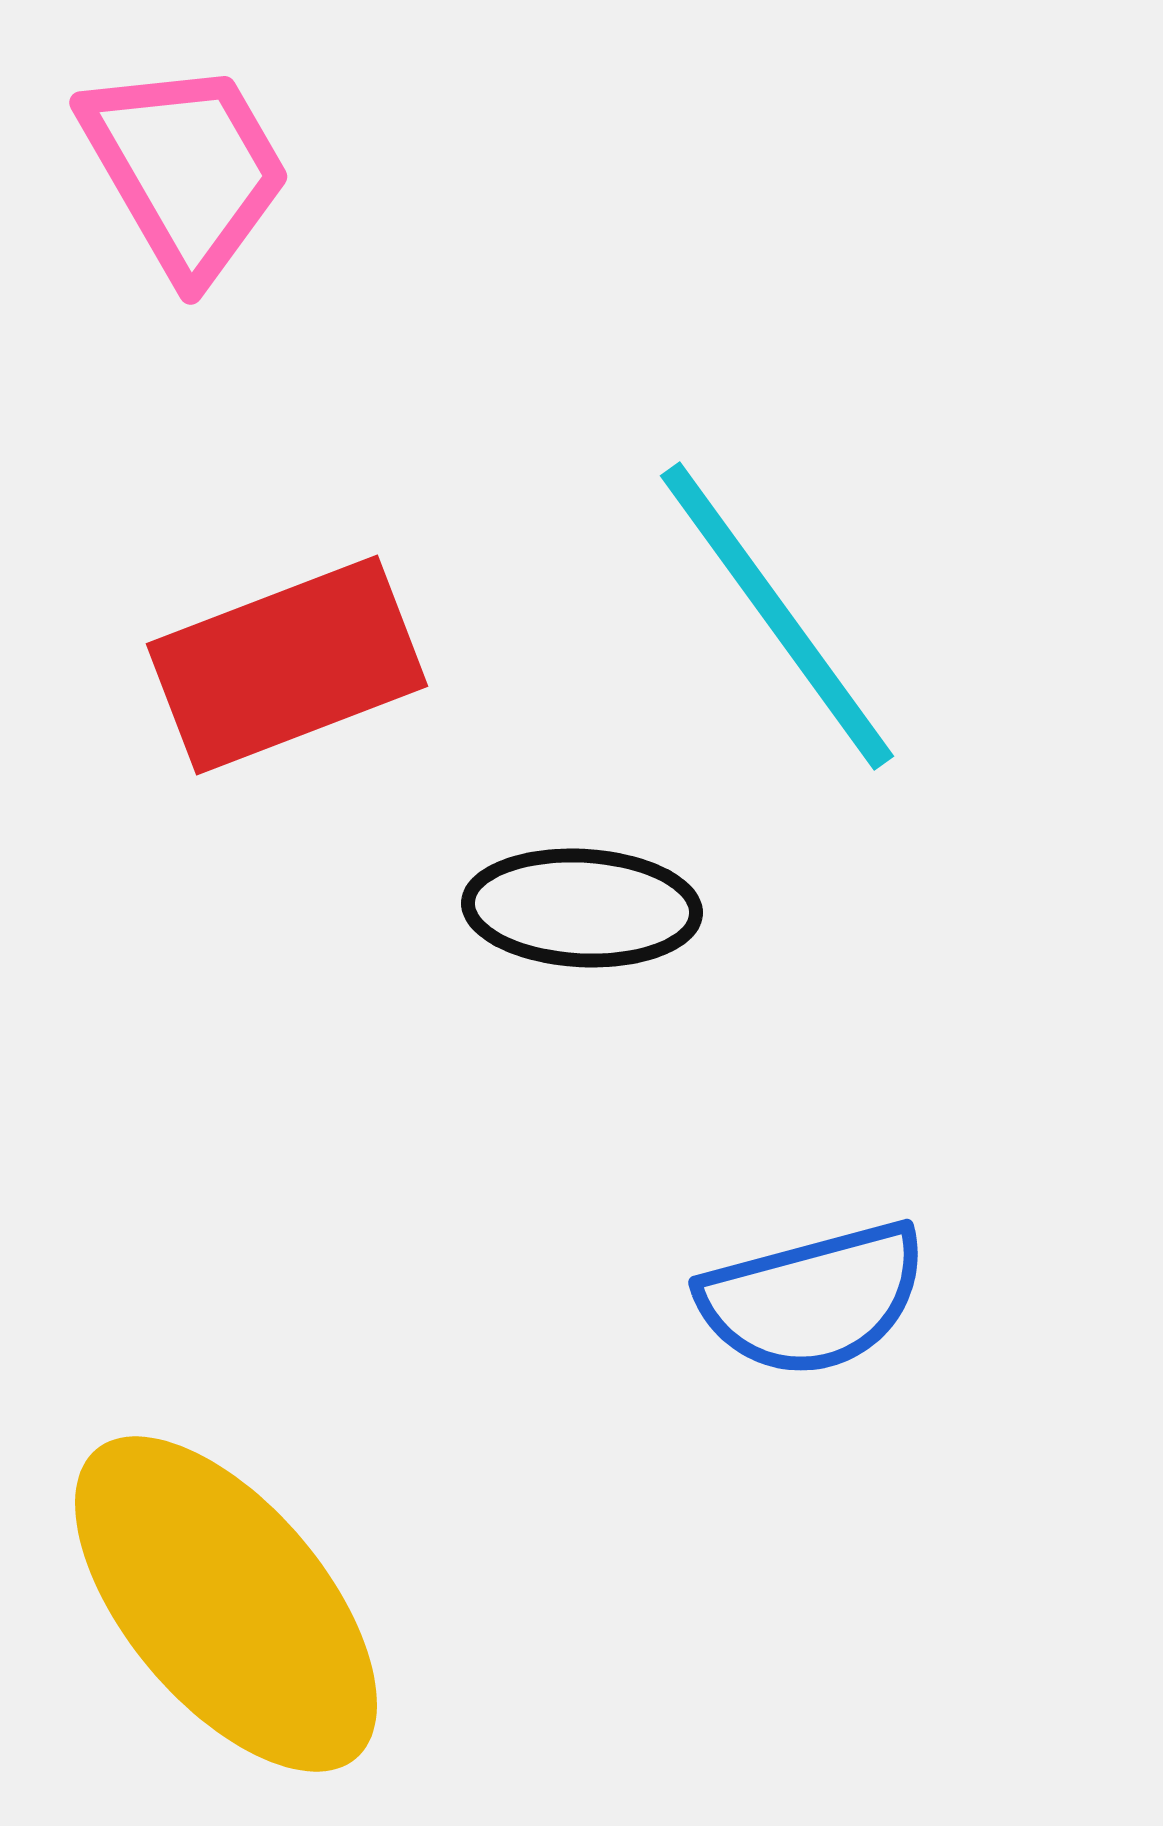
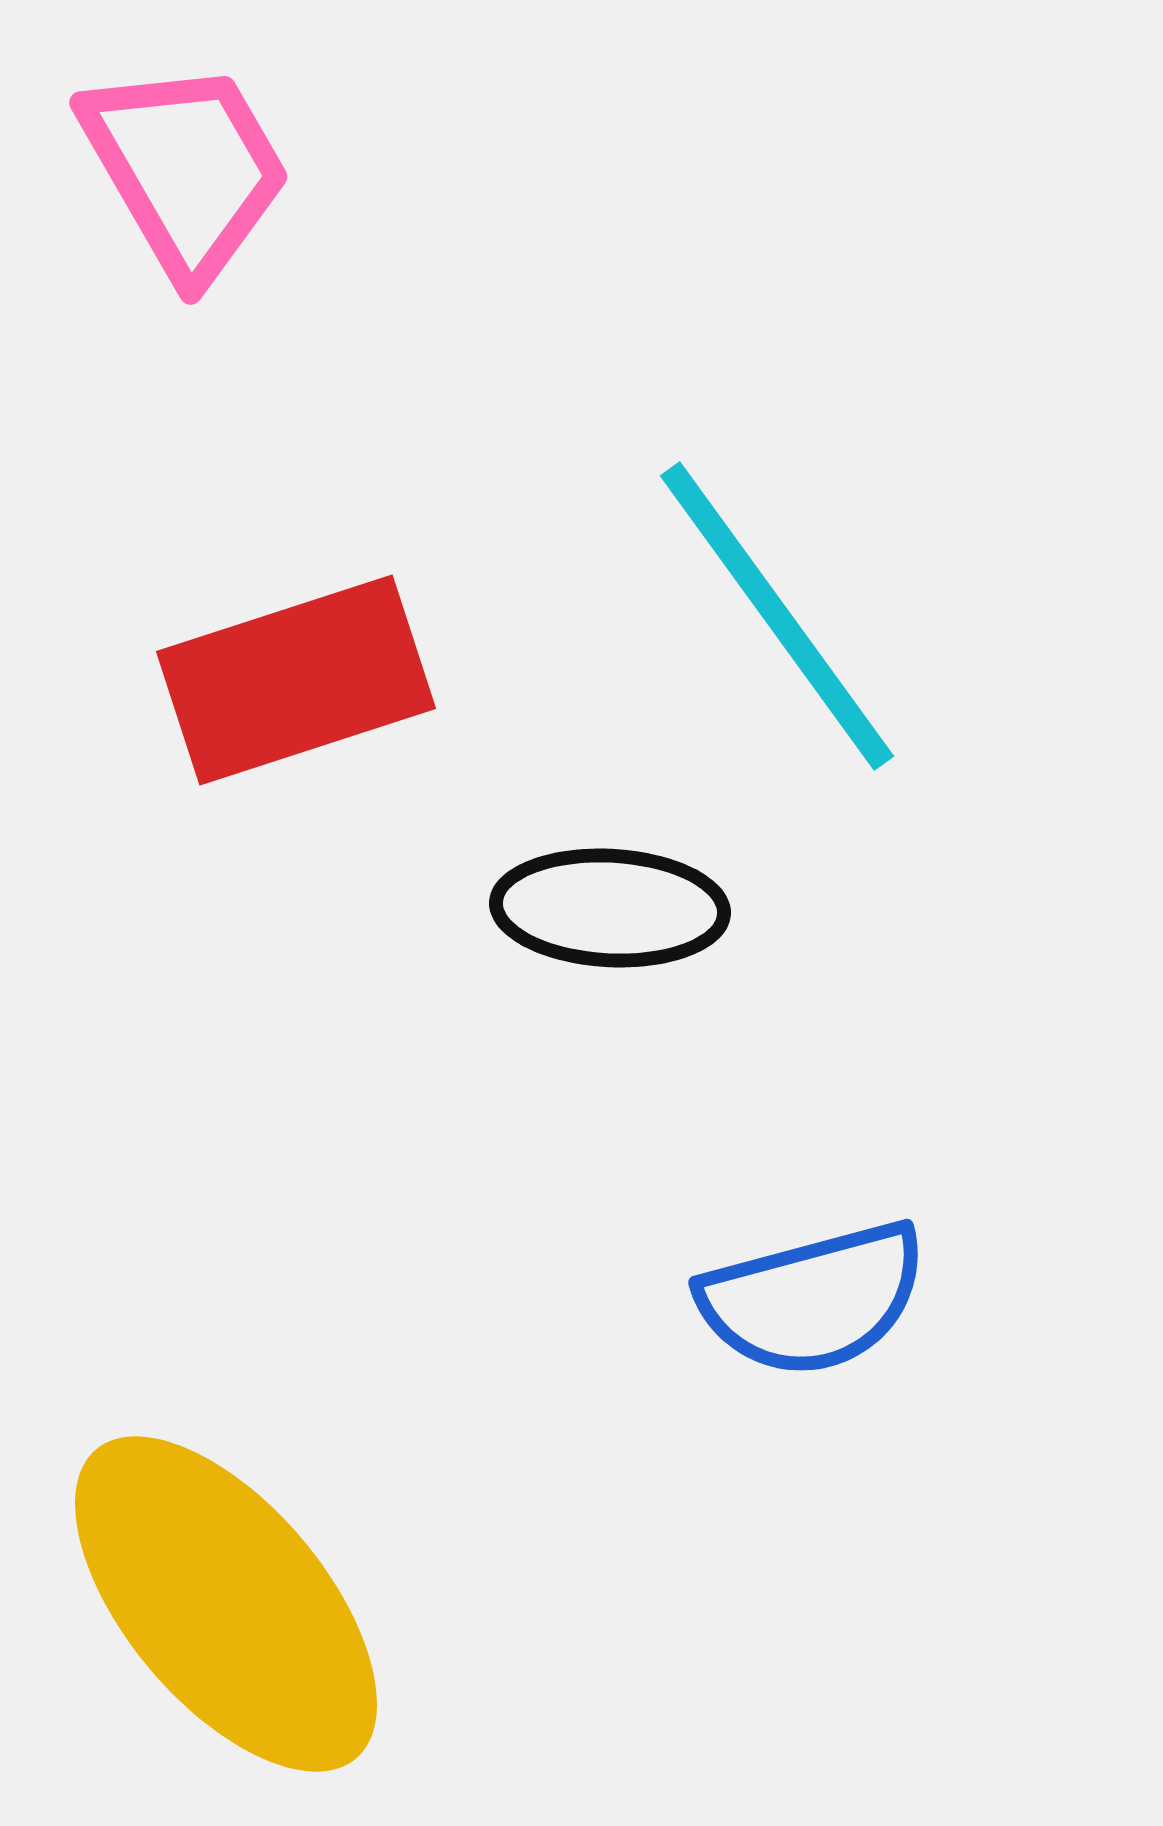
red rectangle: moved 9 px right, 15 px down; rotated 3 degrees clockwise
black ellipse: moved 28 px right
